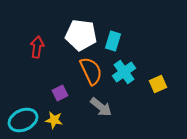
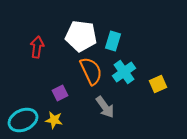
white pentagon: moved 1 px down
gray arrow: moved 4 px right; rotated 15 degrees clockwise
